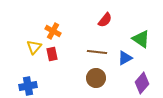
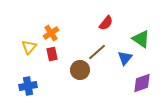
red semicircle: moved 1 px right, 3 px down
orange cross: moved 2 px left, 2 px down; rotated 28 degrees clockwise
yellow triangle: moved 5 px left
brown line: rotated 48 degrees counterclockwise
blue triangle: rotated 21 degrees counterclockwise
brown circle: moved 16 px left, 8 px up
purple diamond: rotated 30 degrees clockwise
